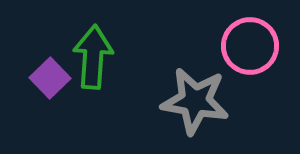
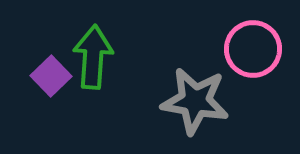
pink circle: moved 3 px right, 3 px down
purple square: moved 1 px right, 2 px up
